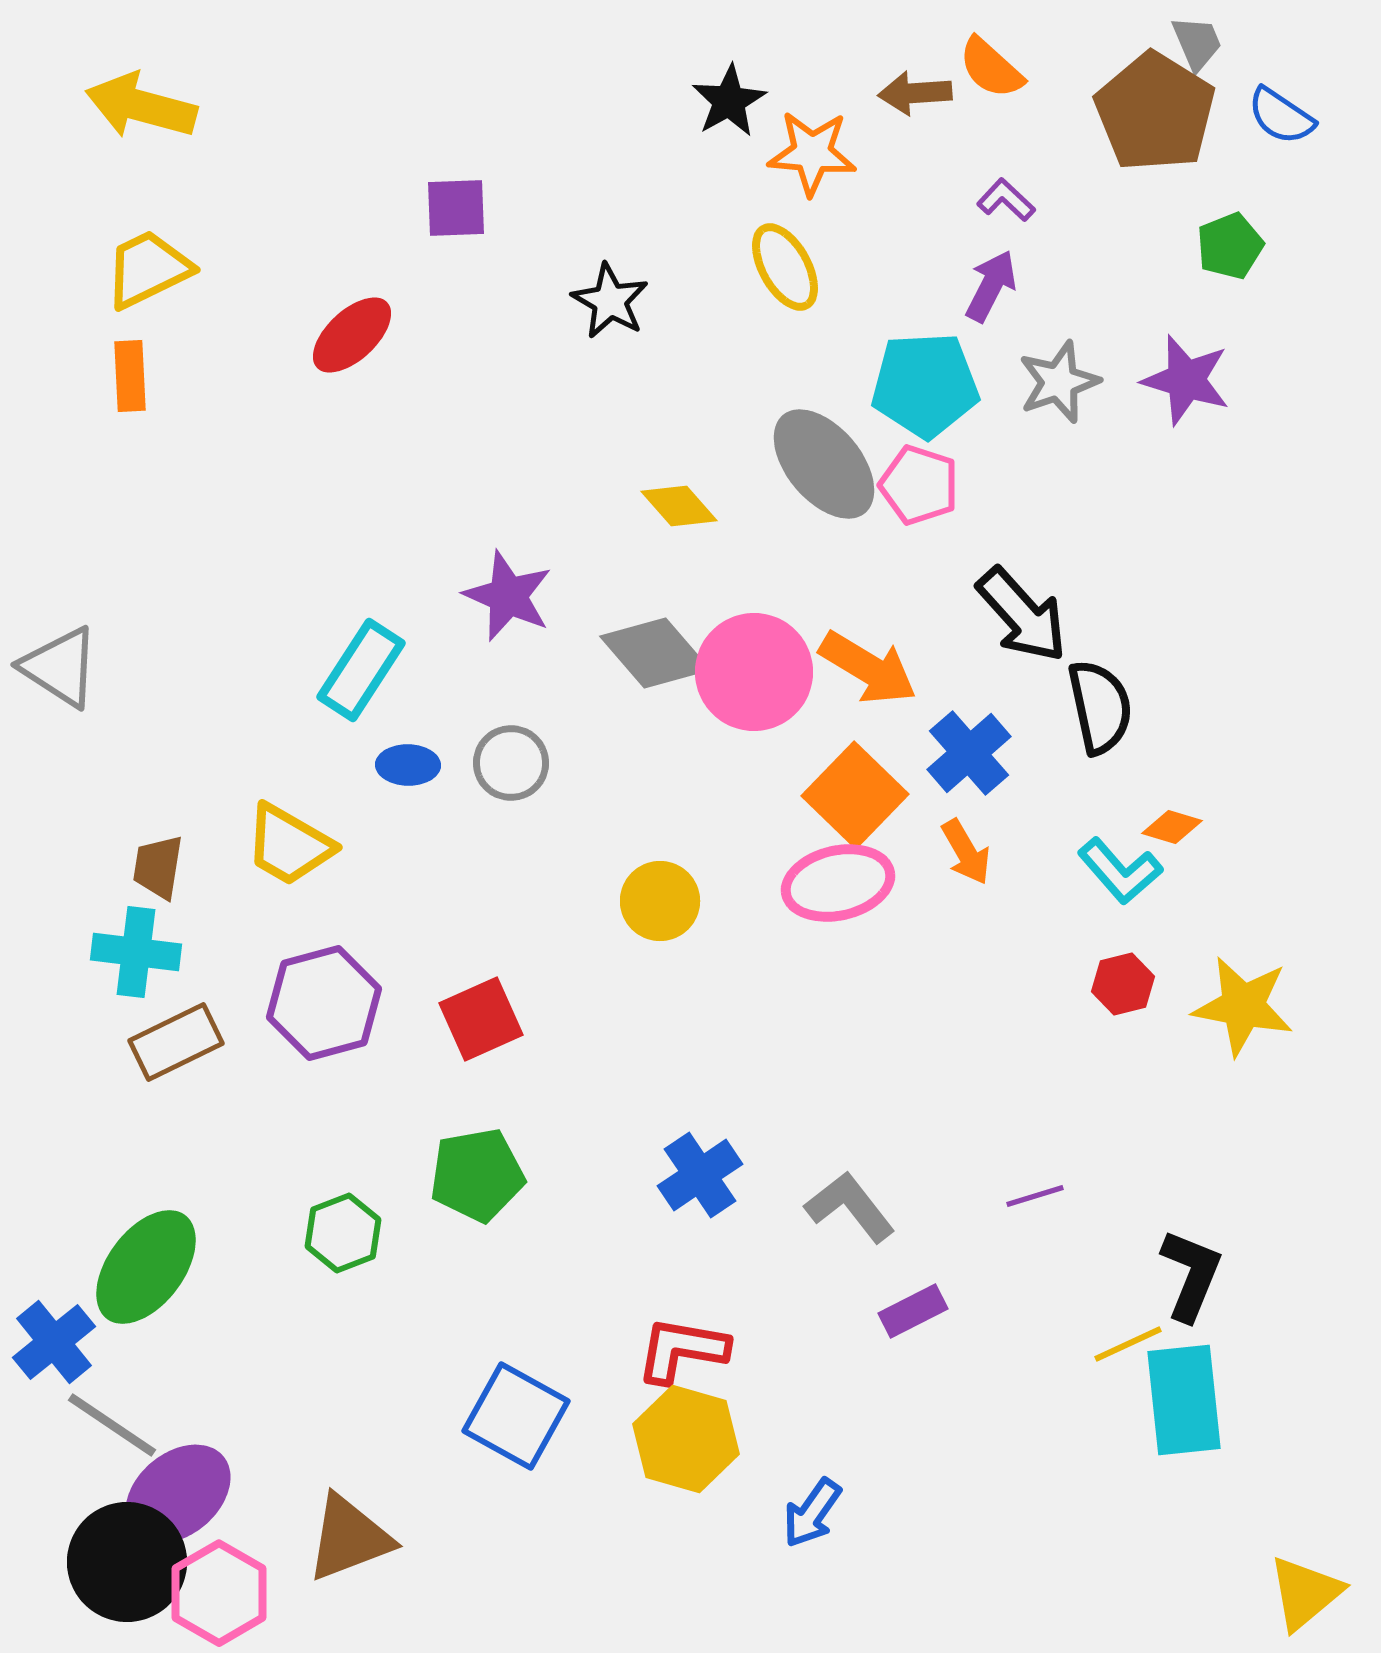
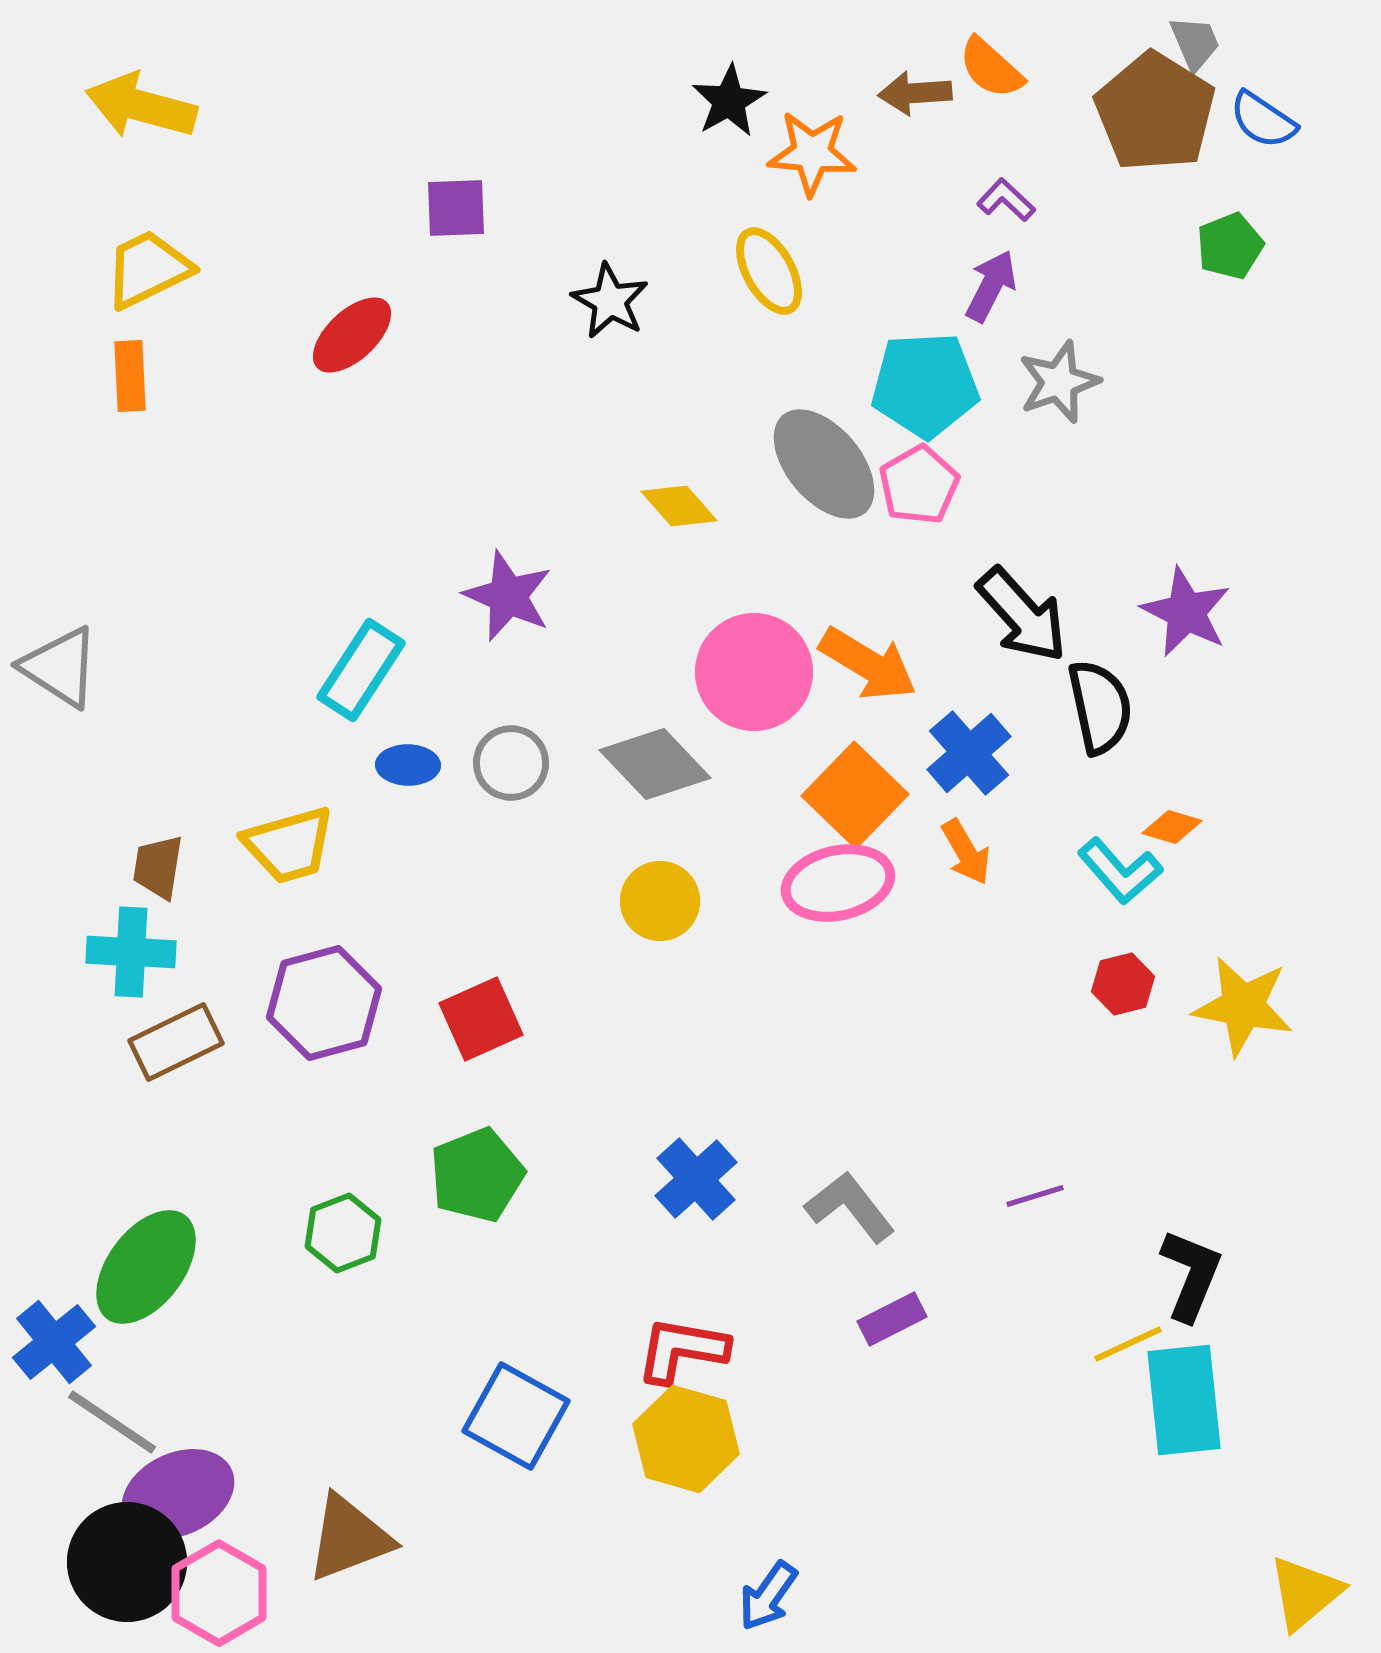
gray trapezoid at (1197, 43): moved 2 px left
blue semicircle at (1281, 116): moved 18 px left, 4 px down
yellow ellipse at (785, 267): moved 16 px left, 4 px down
purple star at (1186, 380): moved 232 px down; rotated 10 degrees clockwise
pink pentagon at (919, 485): rotated 24 degrees clockwise
gray diamond at (655, 653): moved 111 px down; rotated 3 degrees counterclockwise
orange arrow at (868, 668): moved 4 px up
yellow trapezoid at (289, 845): rotated 46 degrees counterclockwise
cyan cross at (136, 952): moved 5 px left; rotated 4 degrees counterclockwise
green pentagon at (477, 1175): rotated 12 degrees counterclockwise
blue cross at (700, 1175): moved 4 px left, 4 px down; rotated 8 degrees counterclockwise
purple rectangle at (913, 1311): moved 21 px left, 8 px down
gray line at (112, 1425): moved 3 px up
purple ellipse at (178, 1494): rotated 15 degrees clockwise
blue arrow at (812, 1513): moved 44 px left, 83 px down
